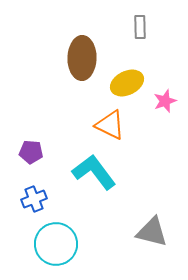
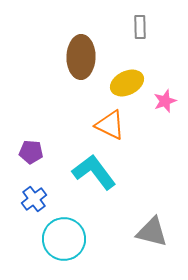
brown ellipse: moved 1 px left, 1 px up
blue cross: rotated 15 degrees counterclockwise
cyan circle: moved 8 px right, 5 px up
